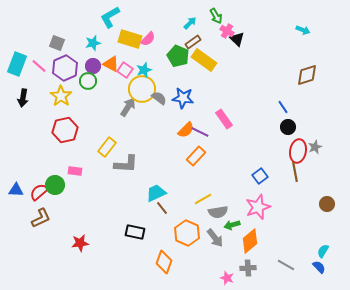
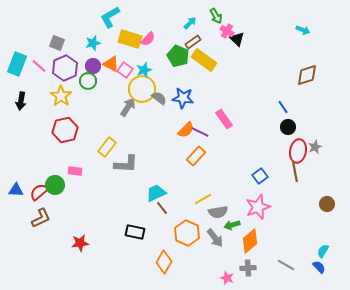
black arrow at (23, 98): moved 2 px left, 3 px down
orange diamond at (164, 262): rotated 10 degrees clockwise
